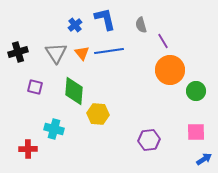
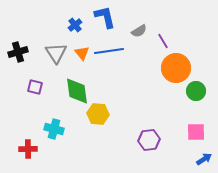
blue L-shape: moved 2 px up
gray semicircle: moved 2 px left, 6 px down; rotated 105 degrees counterclockwise
orange circle: moved 6 px right, 2 px up
green diamond: moved 3 px right; rotated 12 degrees counterclockwise
